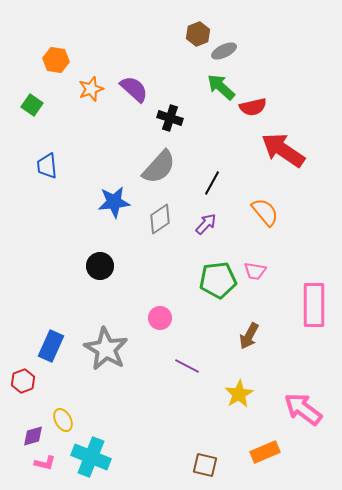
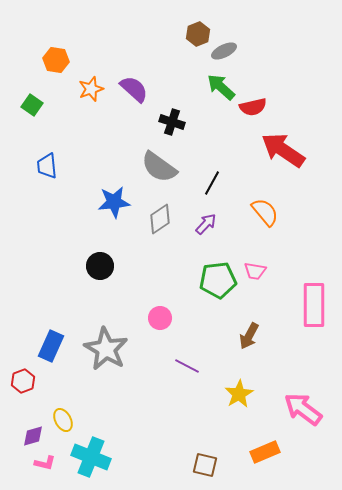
black cross: moved 2 px right, 4 px down
gray semicircle: rotated 84 degrees clockwise
